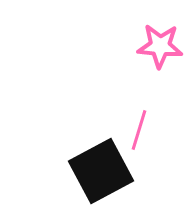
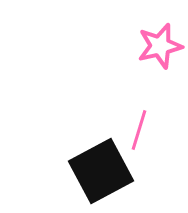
pink star: rotated 18 degrees counterclockwise
